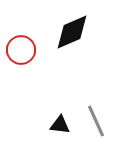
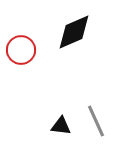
black diamond: moved 2 px right
black triangle: moved 1 px right, 1 px down
